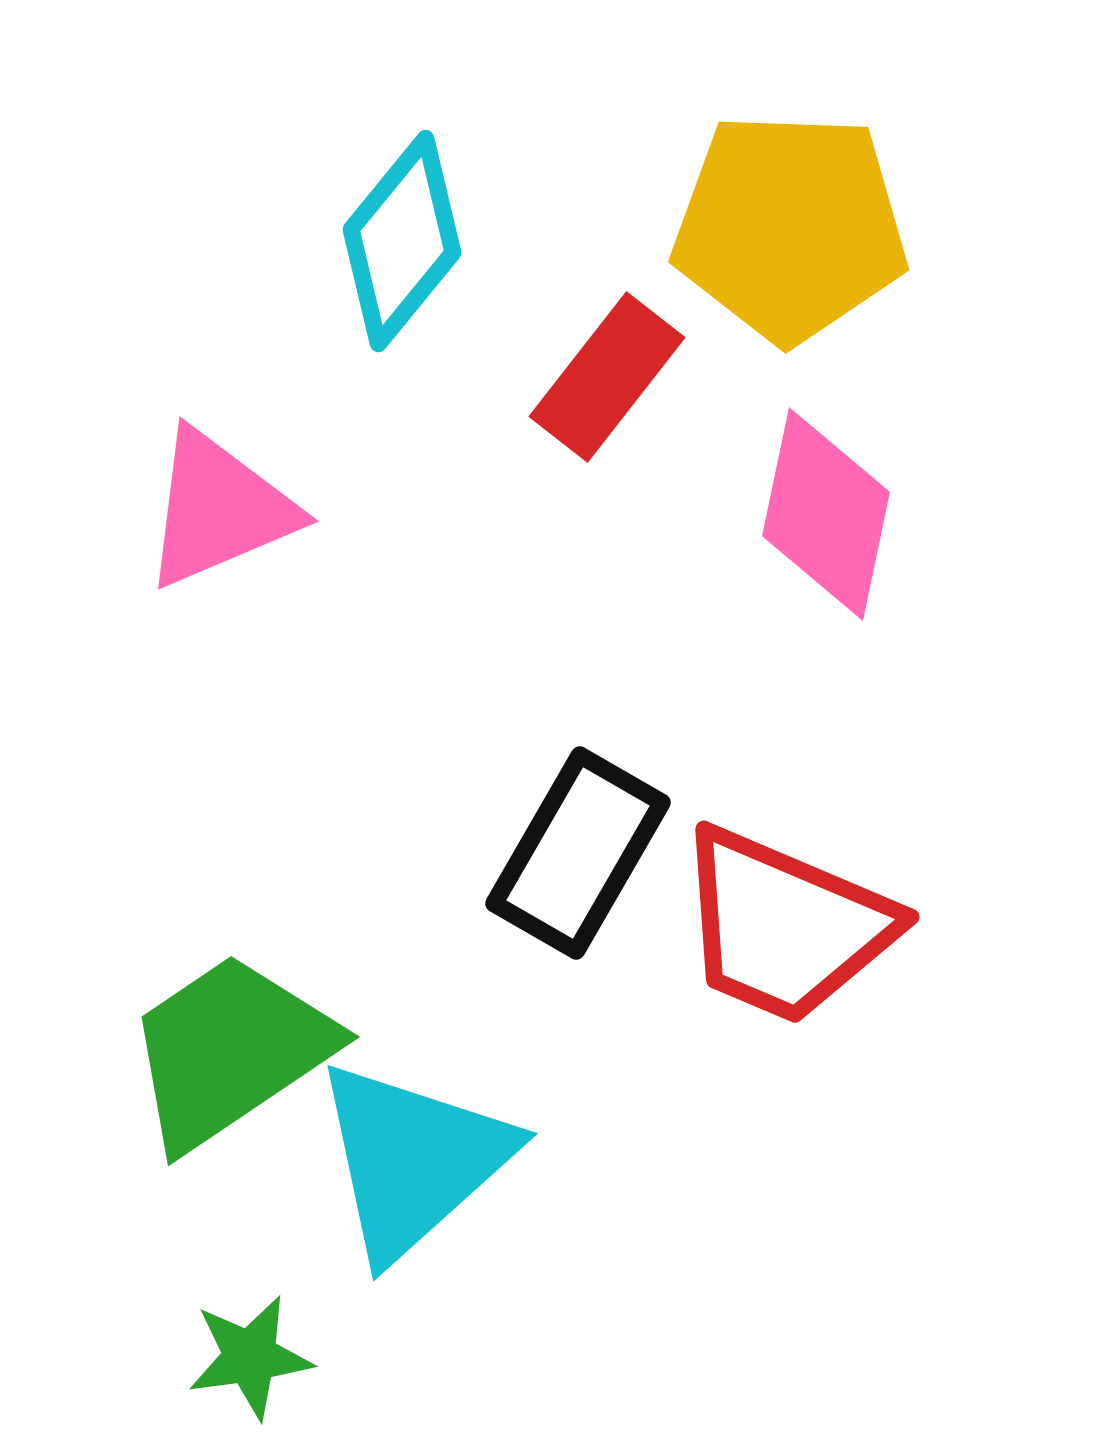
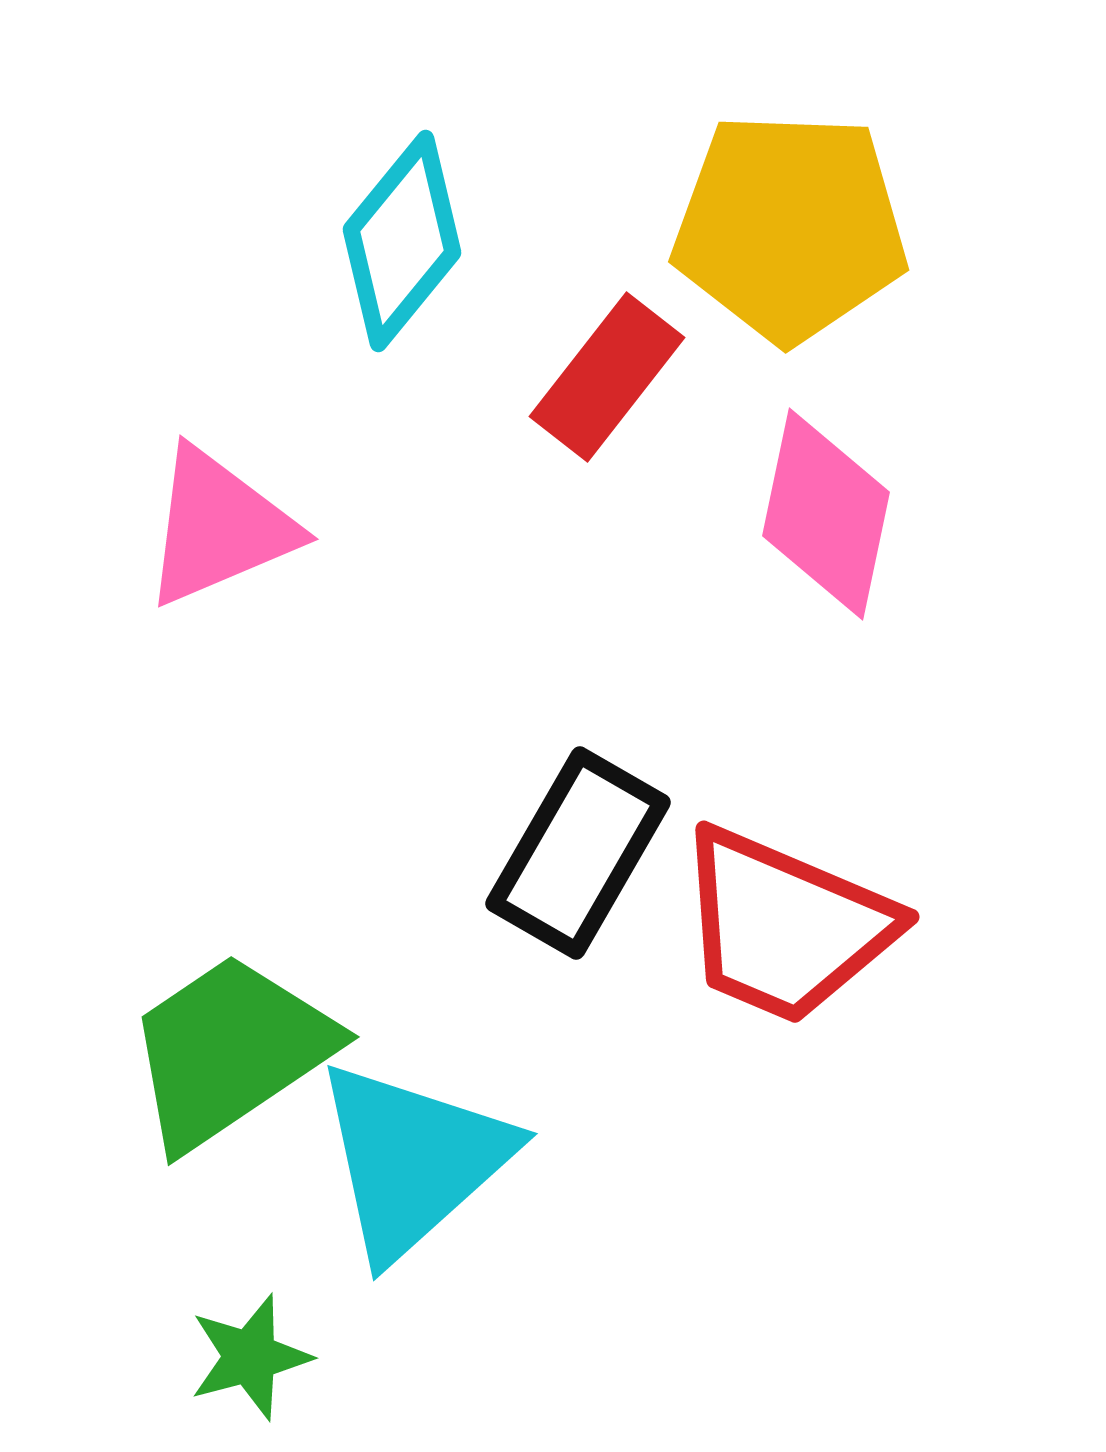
pink triangle: moved 18 px down
green star: rotated 7 degrees counterclockwise
